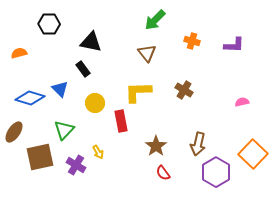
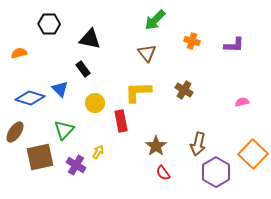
black triangle: moved 1 px left, 3 px up
brown ellipse: moved 1 px right
yellow arrow: rotated 120 degrees counterclockwise
